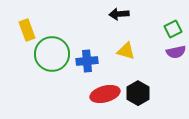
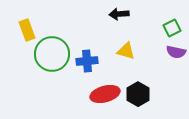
green square: moved 1 px left, 1 px up
purple semicircle: rotated 24 degrees clockwise
black hexagon: moved 1 px down
